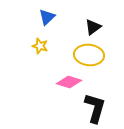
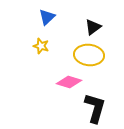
yellow star: moved 1 px right
